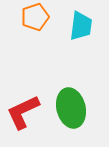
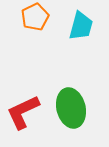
orange pentagon: rotated 8 degrees counterclockwise
cyan trapezoid: rotated 8 degrees clockwise
